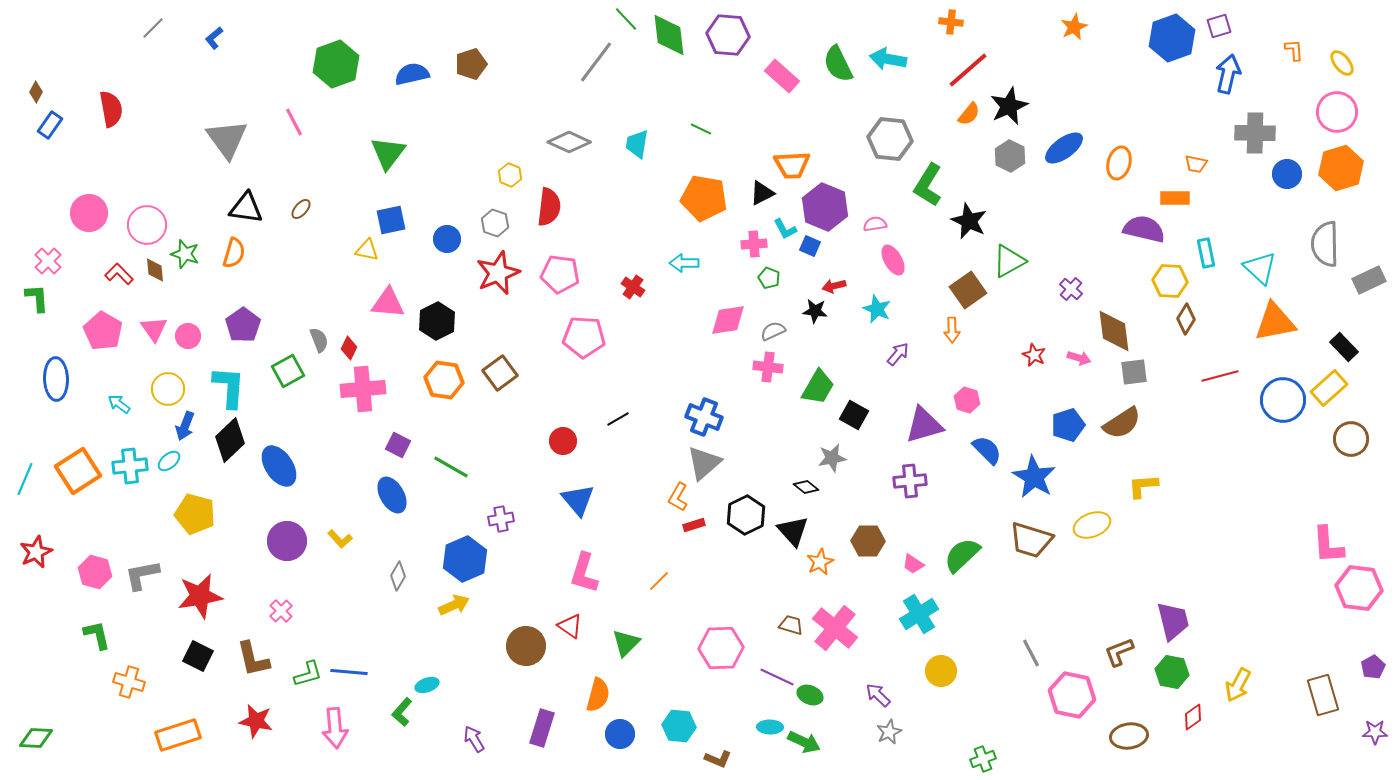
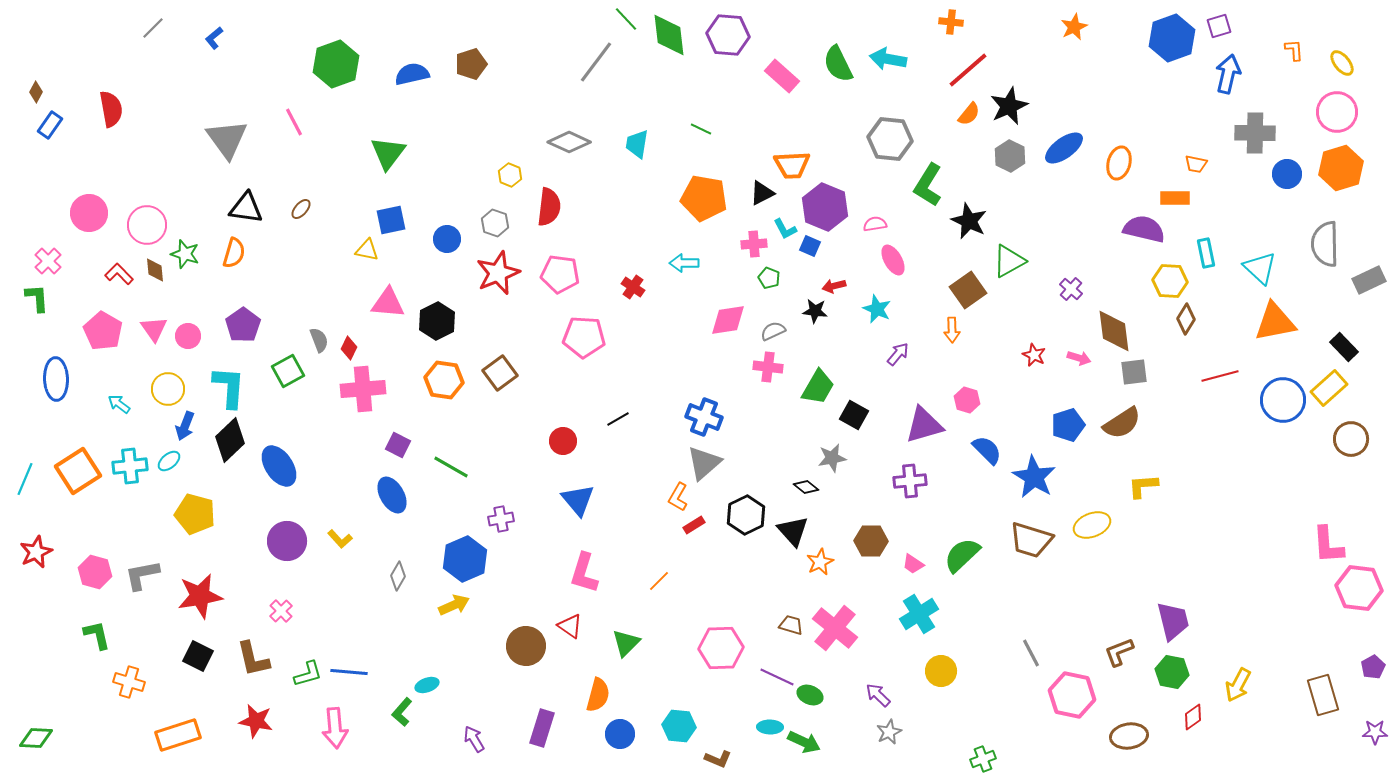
red rectangle at (694, 525): rotated 15 degrees counterclockwise
brown hexagon at (868, 541): moved 3 px right
